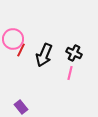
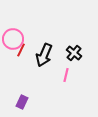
black cross: rotated 14 degrees clockwise
pink line: moved 4 px left, 2 px down
purple rectangle: moved 1 px right, 5 px up; rotated 64 degrees clockwise
